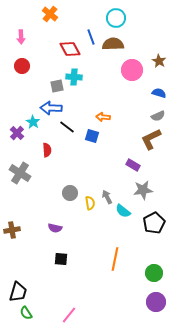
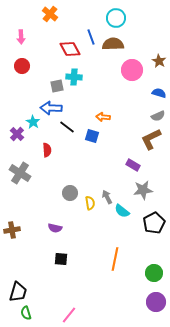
purple cross: moved 1 px down
cyan semicircle: moved 1 px left
green semicircle: rotated 16 degrees clockwise
